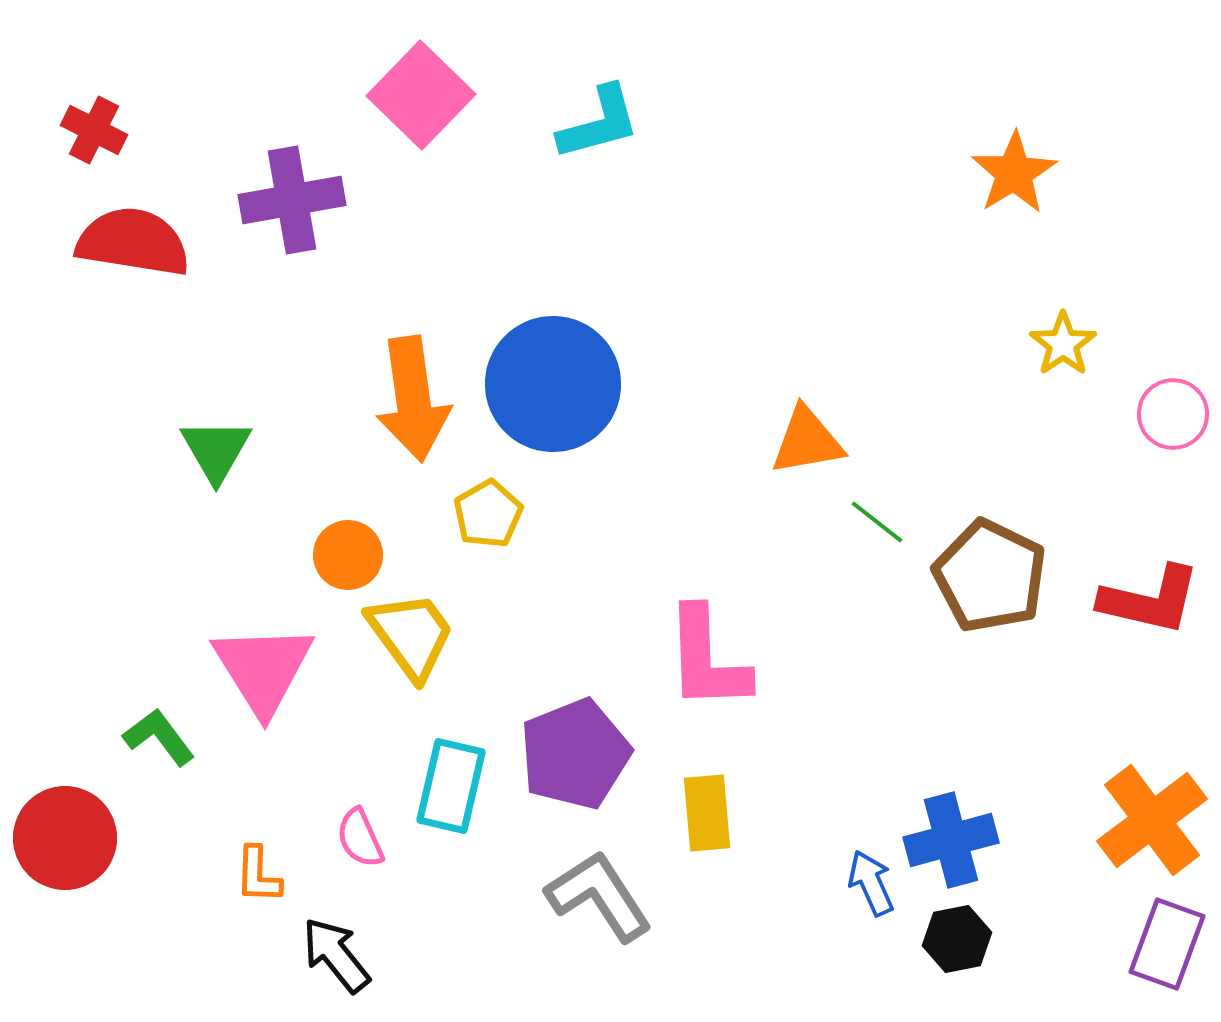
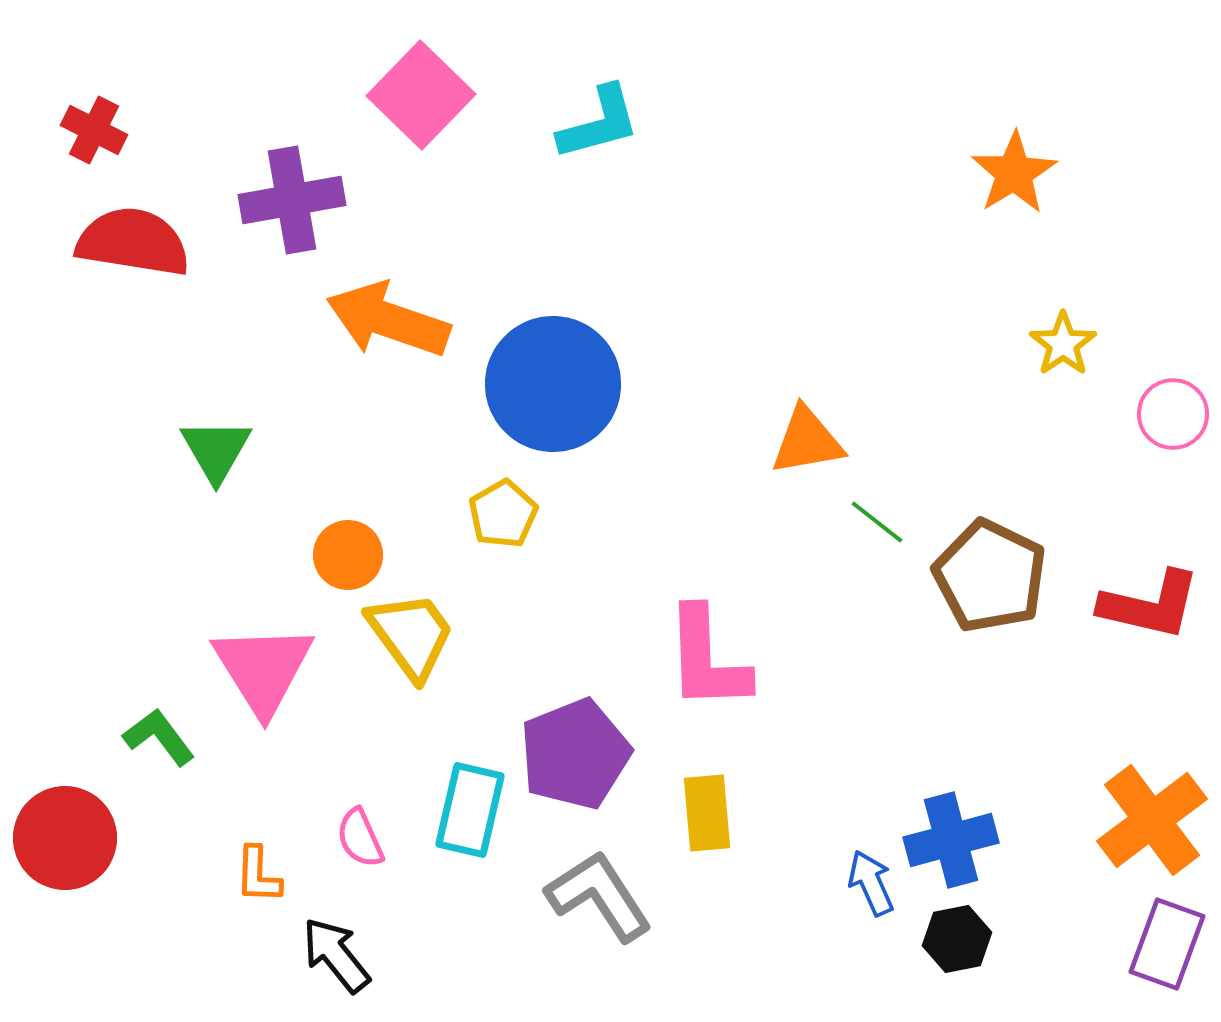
orange arrow: moved 25 px left, 79 px up; rotated 117 degrees clockwise
yellow pentagon: moved 15 px right
red L-shape: moved 5 px down
cyan rectangle: moved 19 px right, 24 px down
